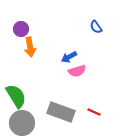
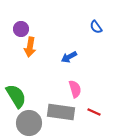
orange arrow: rotated 18 degrees clockwise
pink semicircle: moved 2 px left, 18 px down; rotated 90 degrees counterclockwise
gray rectangle: rotated 12 degrees counterclockwise
gray circle: moved 7 px right
